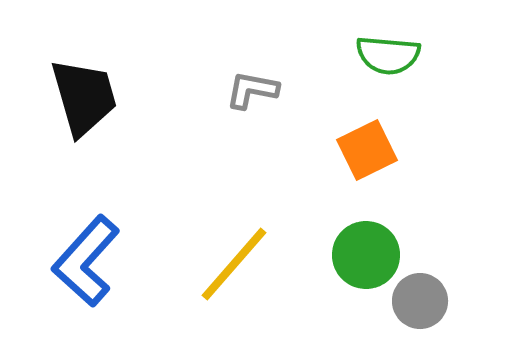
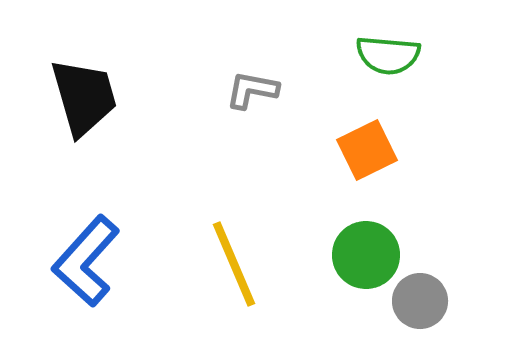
yellow line: rotated 64 degrees counterclockwise
